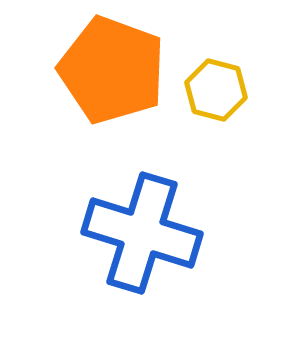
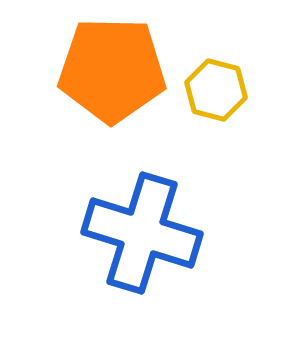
orange pentagon: rotated 19 degrees counterclockwise
